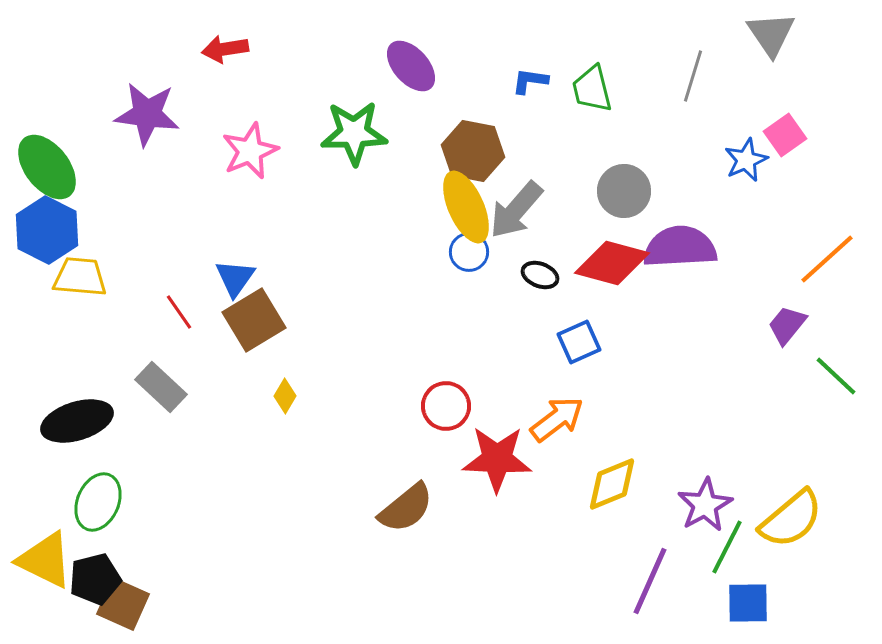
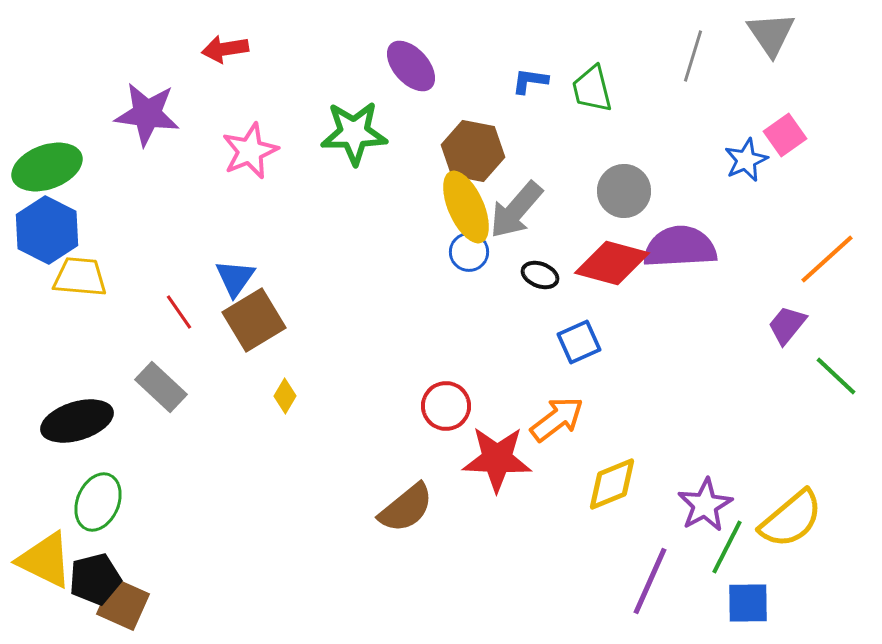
gray line at (693, 76): moved 20 px up
green ellipse at (47, 167): rotated 72 degrees counterclockwise
